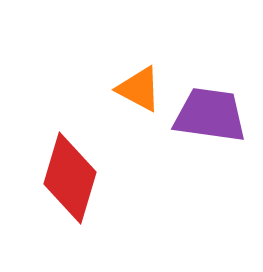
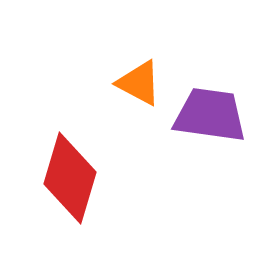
orange triangle: moved 6 px up
